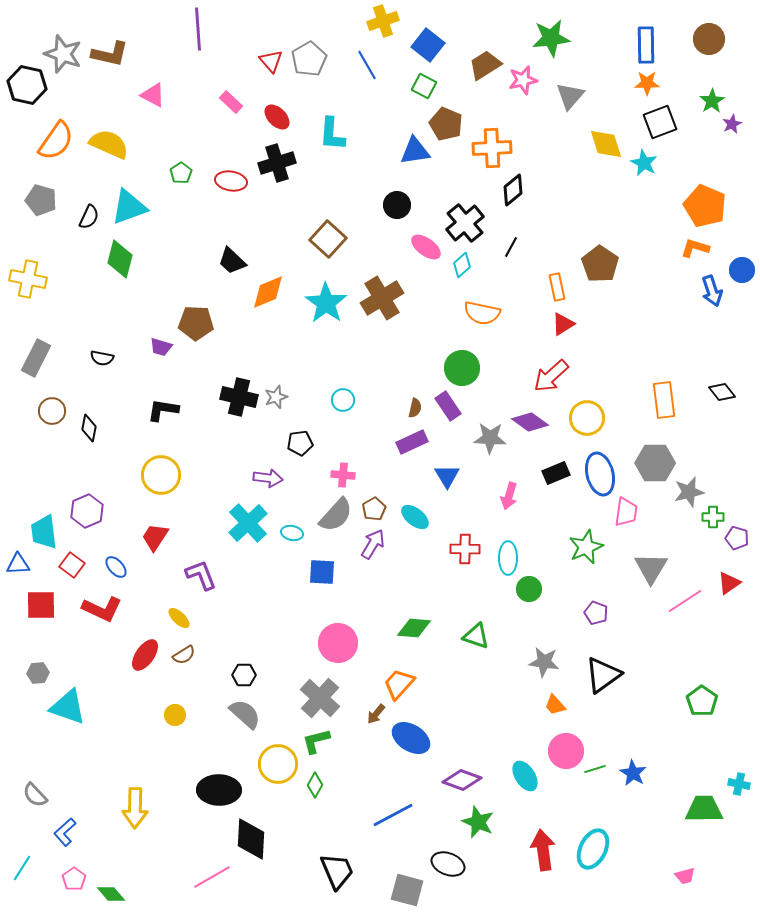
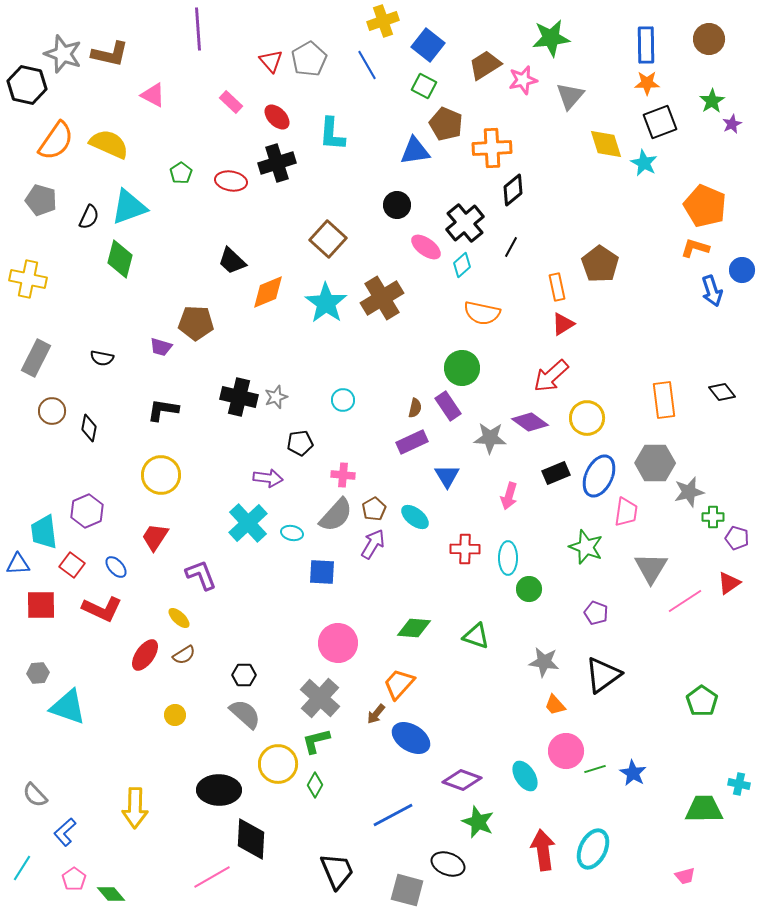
blue ellipse at (600, 474): moved 1 px left, 2 px down; rotated 39 degrees clockwise
green star at (586, 547): rotated 28 degrees counterclockwise
